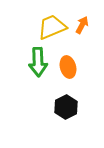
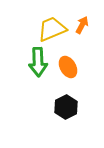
yellow trapezoid: moved 2 px down
orange ellipse: rotated 15 degrees counterclockwise
